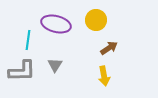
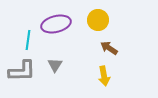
yellow circle: moved 2 px right
purple ellipse: rotated 28 degrees counterclockwise
brown arrow: rotated 114 degrees counterclockwise
